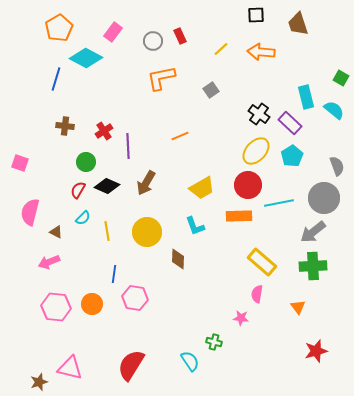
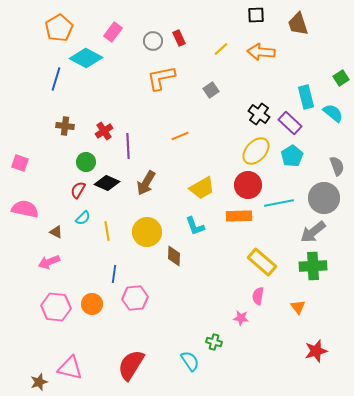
red rectangle at (180, 36): moved 1 px left, 2 px down
green square at (341, 78): rotated 28 degrees clockwise
cyan semicircle at (334, 110): moved 1 px left, 3 px down
black diamond at (107, 186): moved 3 px up
pink semicircle at (30, 212): moved 5 px left, 3 px up; rotated 88 degrees clockwise
brown diamond at (178, 259): moved 4 px left, 3 px up
pink semicircle at (257, 294): moved 1 px right, 2 px down
pink hexagon at (135, 298): rotated 15 degrees counterclockwise
